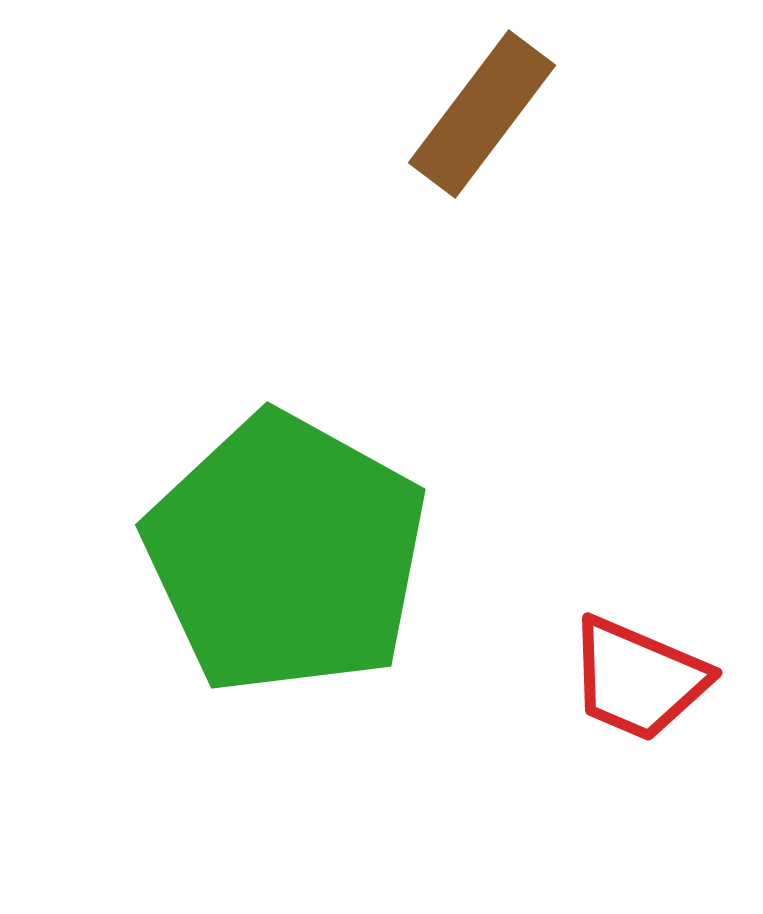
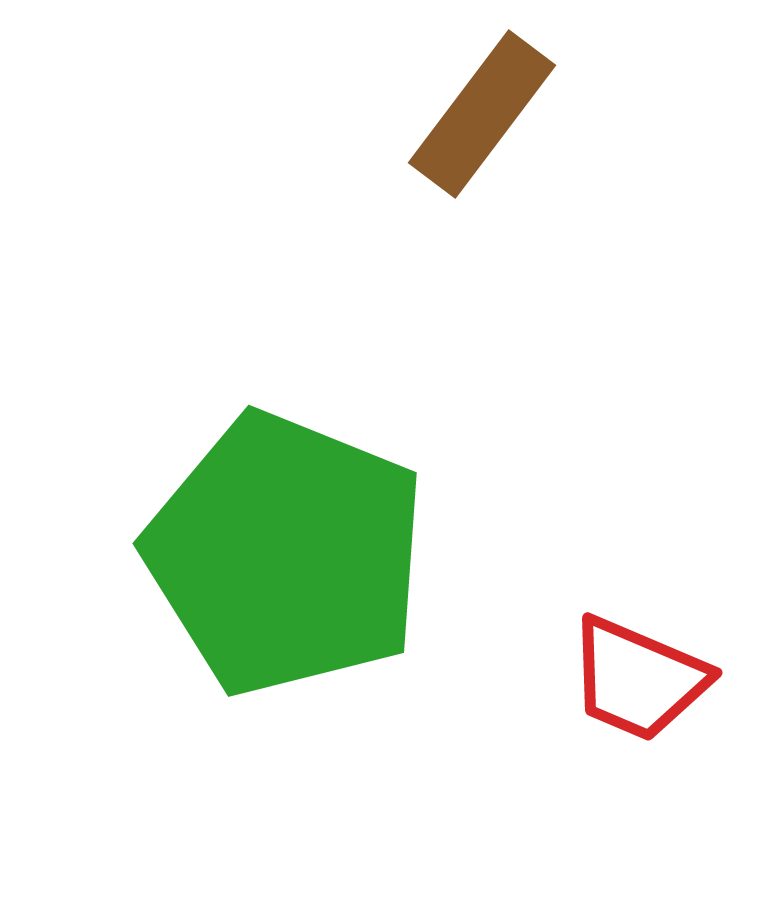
green pentagon: rotated 7 degrees counterclockwise
